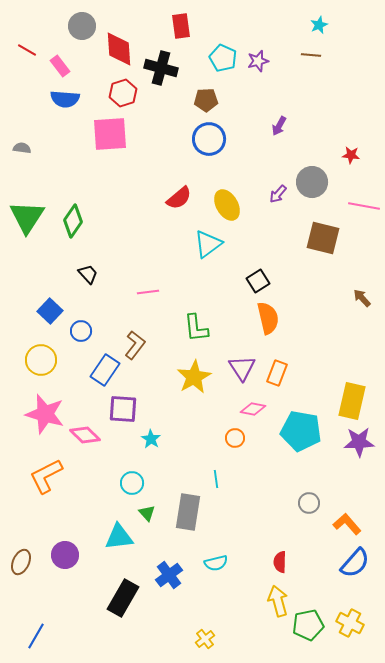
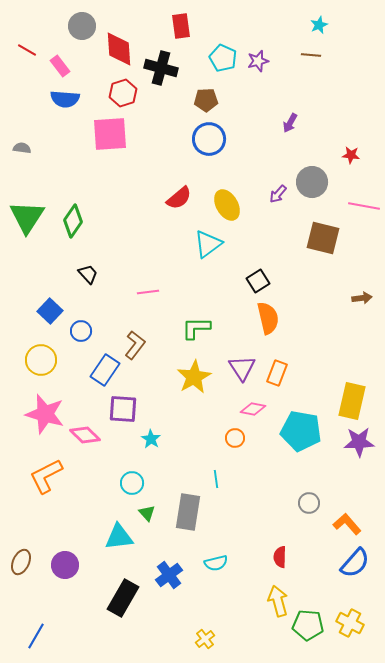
purple arrow at (279, 126): moved 11 px right, 3 px up
brown arrow at (362, 298): rotated 126 degrees clockwise
green L-shape at (196, 328): rotated 96 degrees clockwise
purple circle at (65, 555): moved 10 px down
red semicircle at (280, 562): moved 5 px up
green pentagon at (308, 625): rotated 16 degrees clockwise
